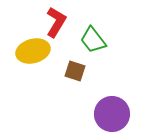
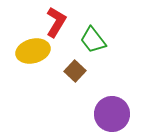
brown square: rotated 25 degrees clockwise
